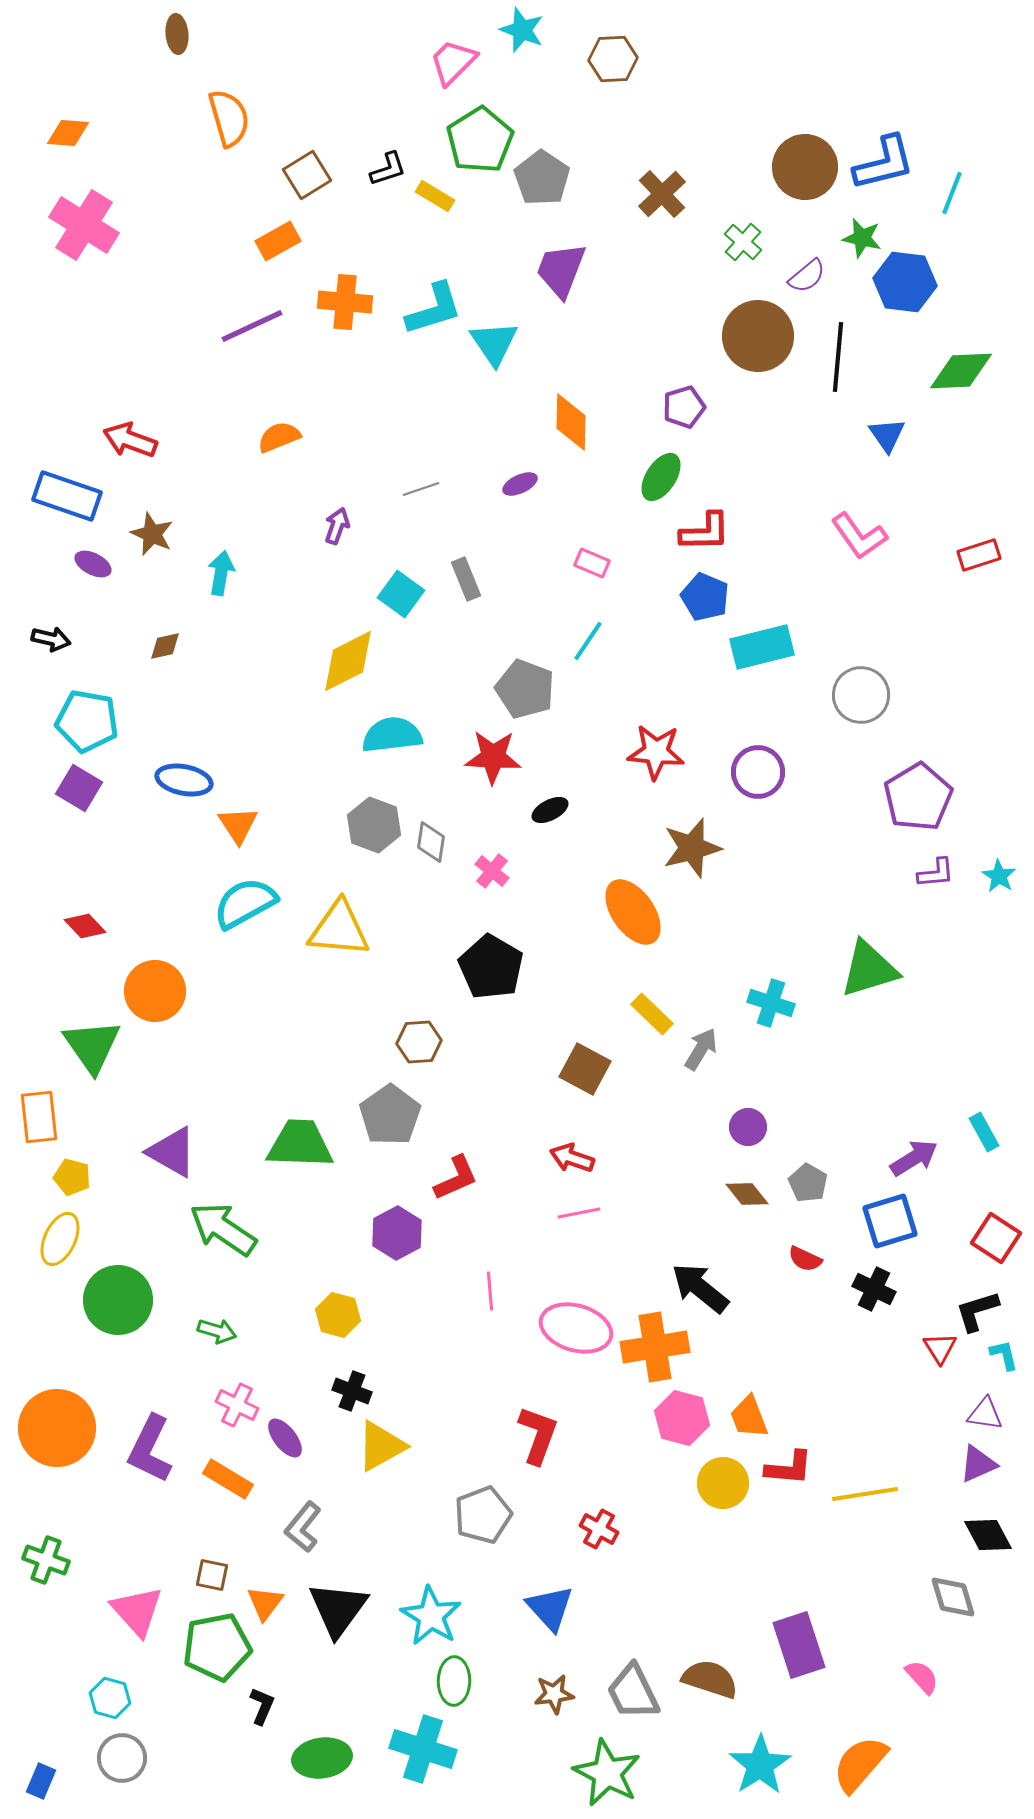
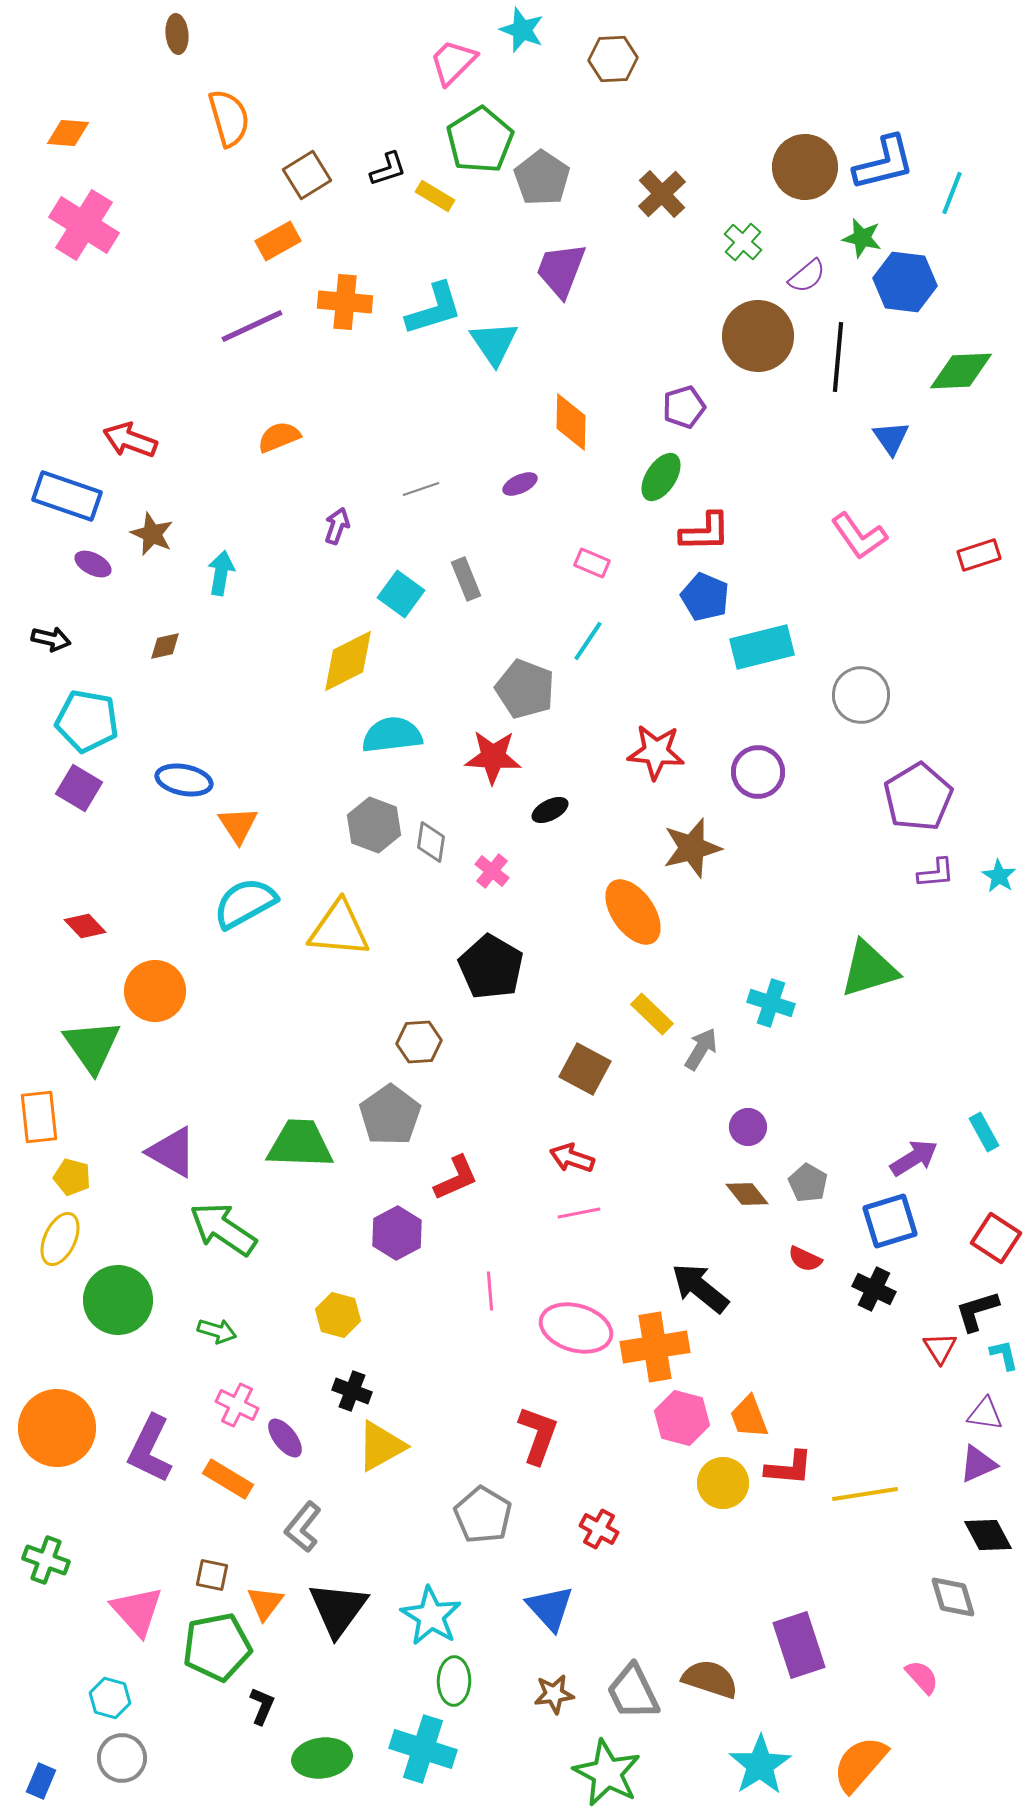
blue triangle at (887, 435): moved 4 px right, 3 px down
gray pentagon at (483, 1515): rotated 20 degrees counterclockwise
